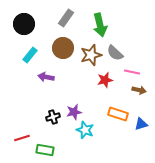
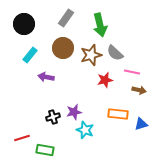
orange rectangle: rotated 12 degrees counterclockwise
